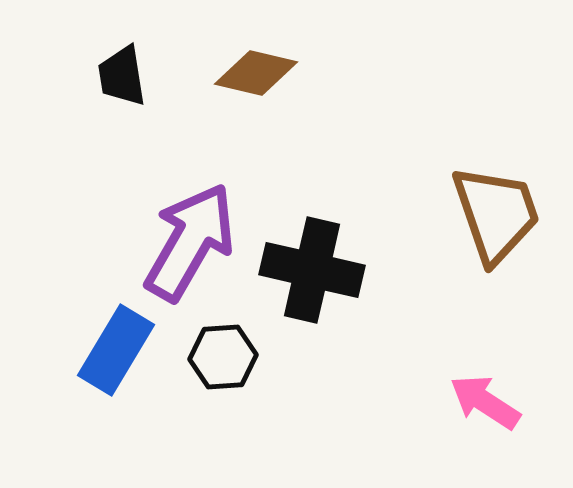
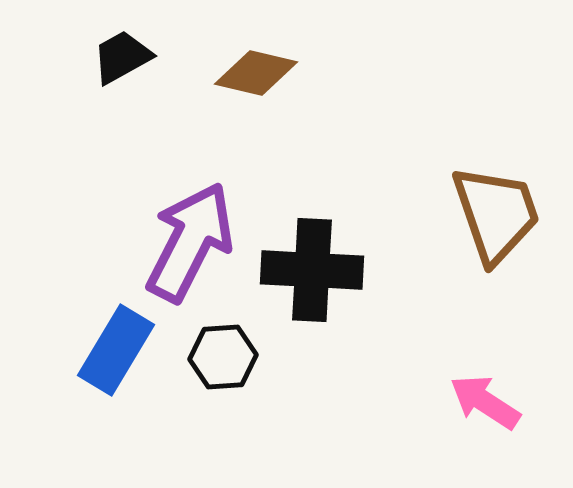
black trapezoid: moved 19 px up; rotated 70 degrees clockwise
purple arrow: rotated 3 degrees counterclockwise
black cross: rotated 10 degrees counterclockwise
